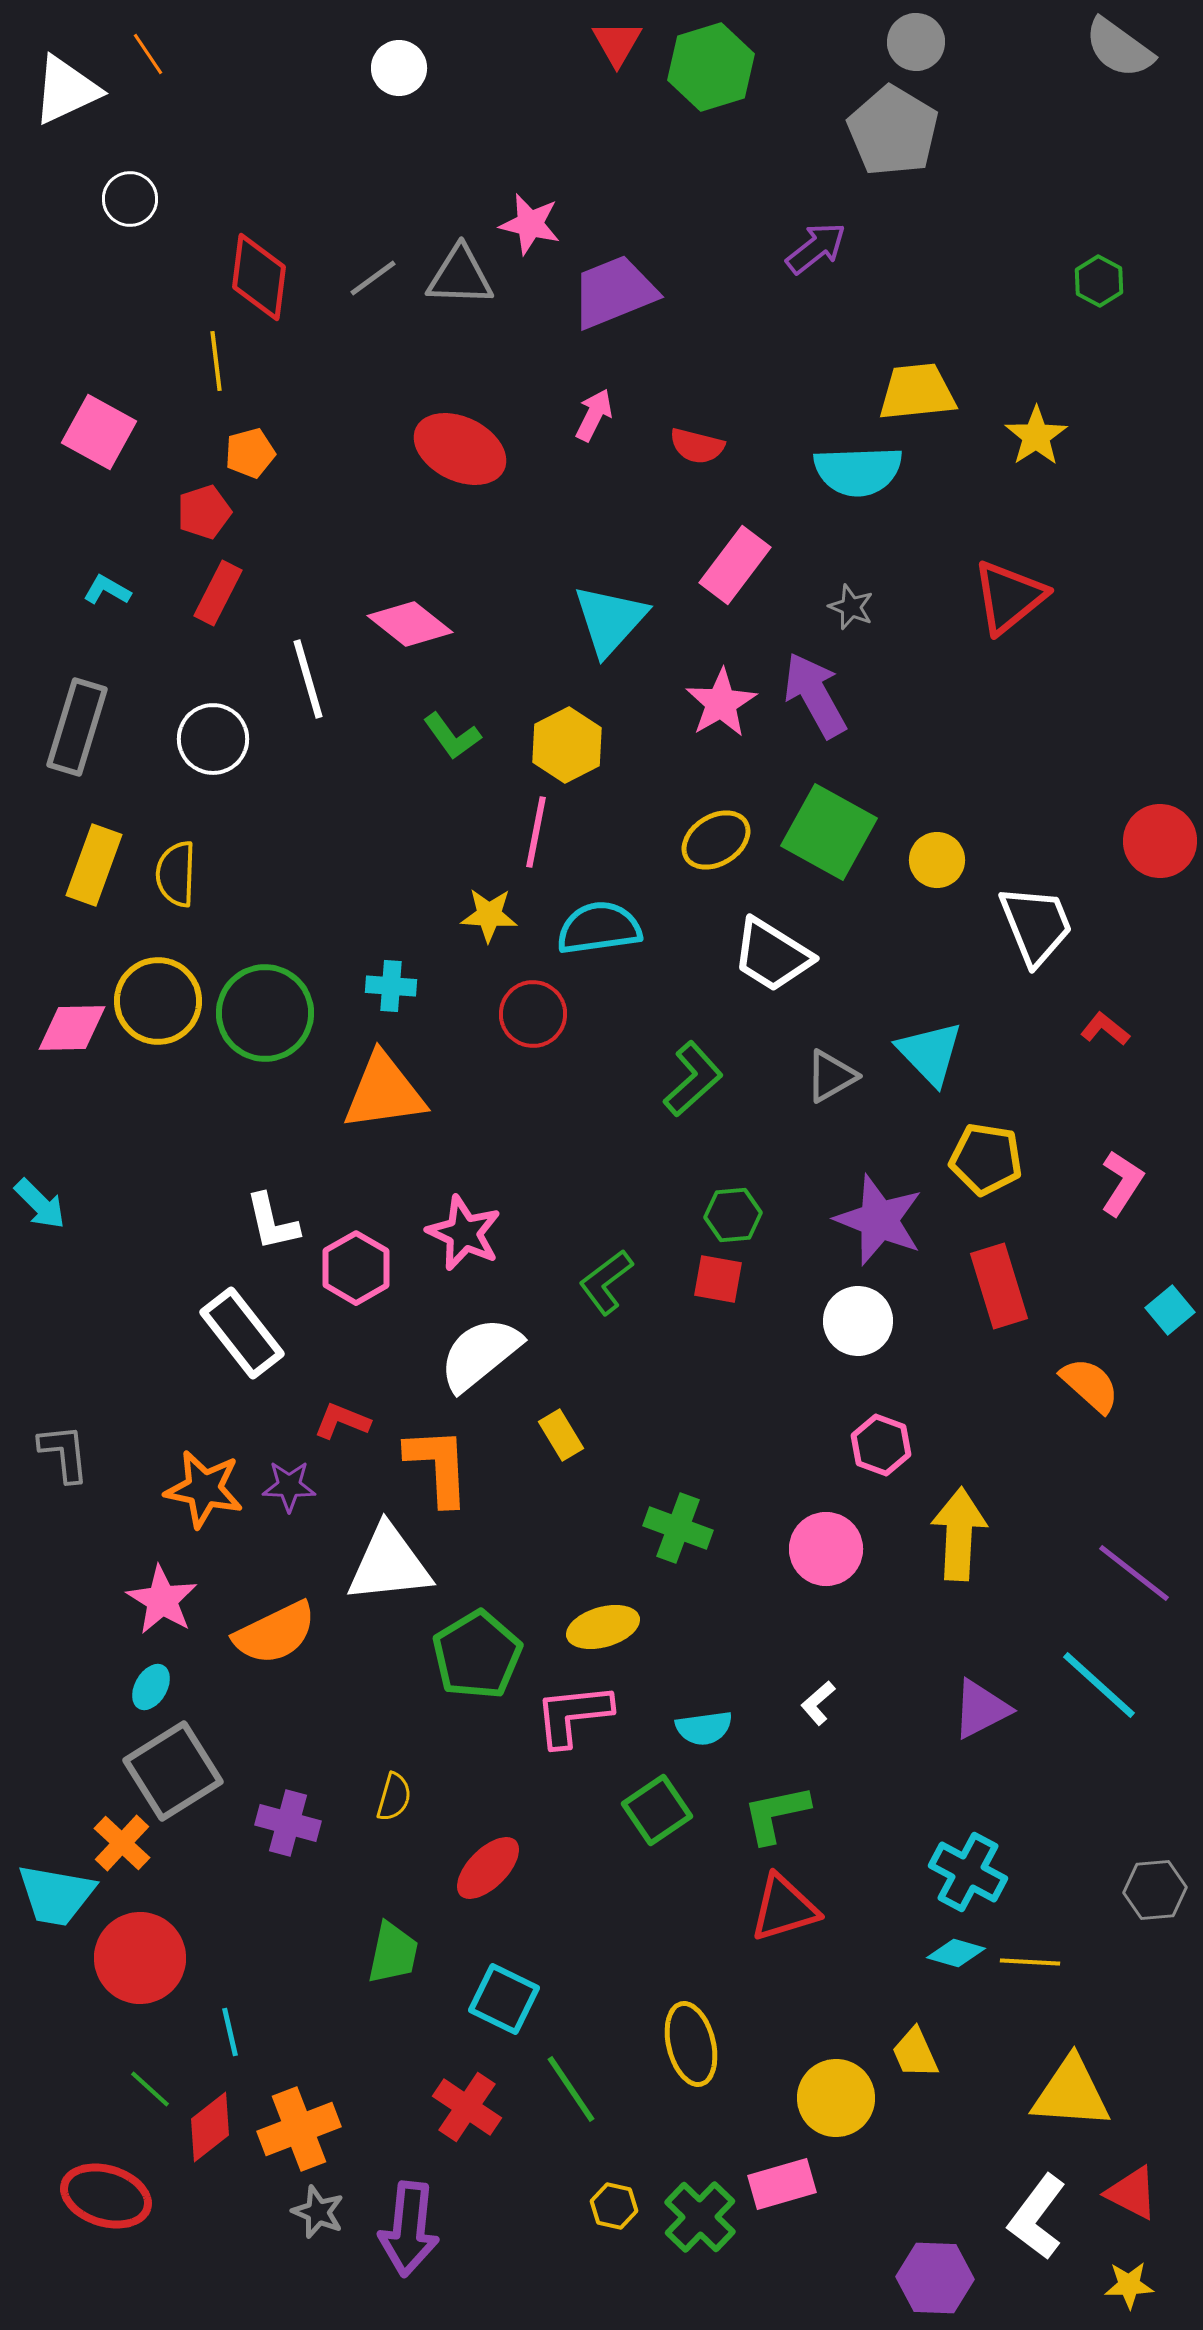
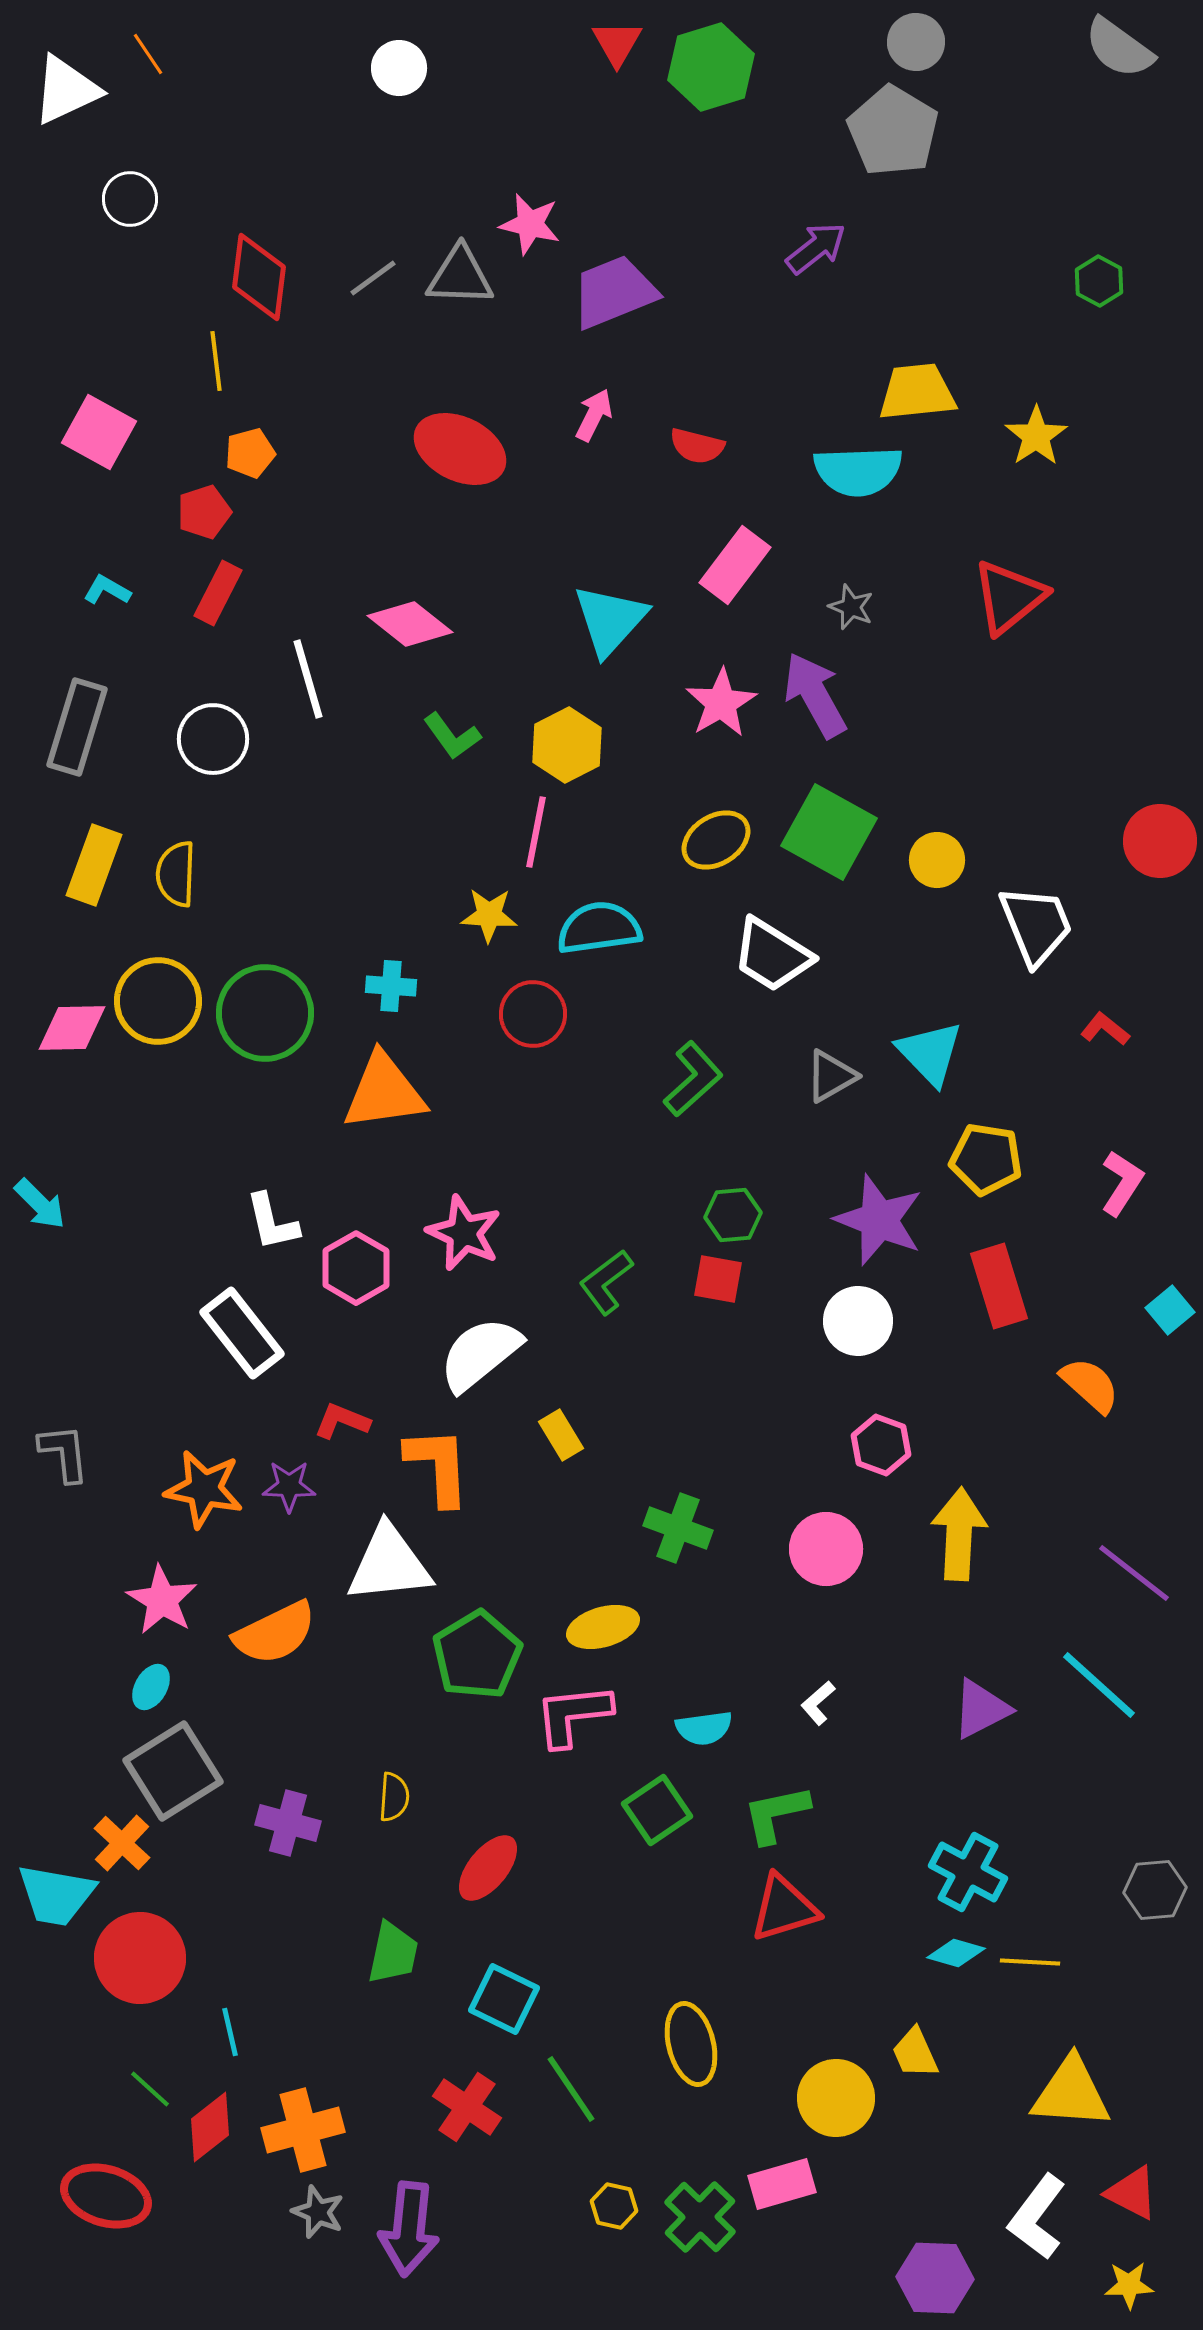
yellow semicircle at (394, 1797): rotated 12 degrees counterclockwise
red ellipse at (488, 1868): rotated 6 degrees counterclockwise
orange cross at (299, 2129): moved 4 px right, 1 px down; rotated 6 degrees clockwise
